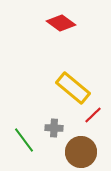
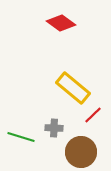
green line: moved 3 px left, 3 px up; rotated 36 degrees counterclockwise
